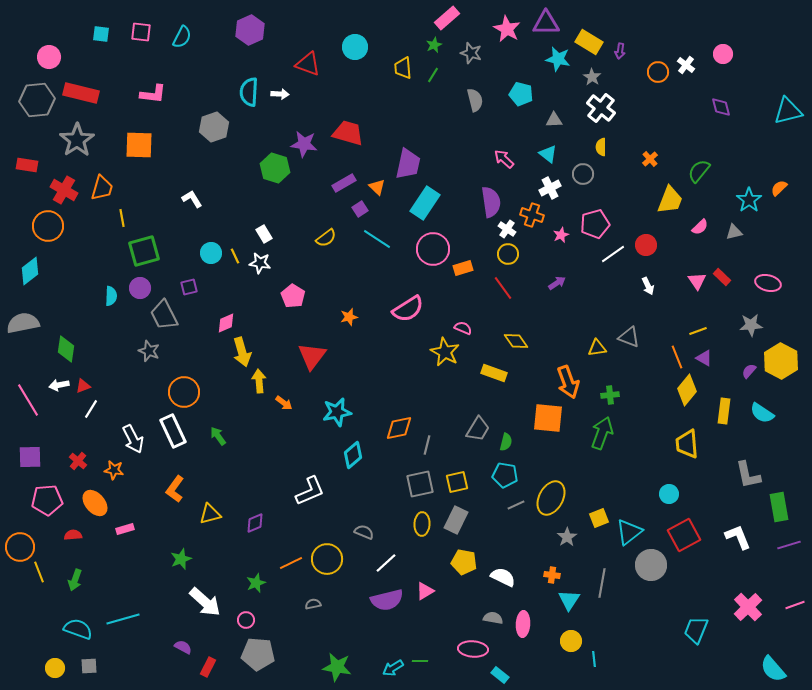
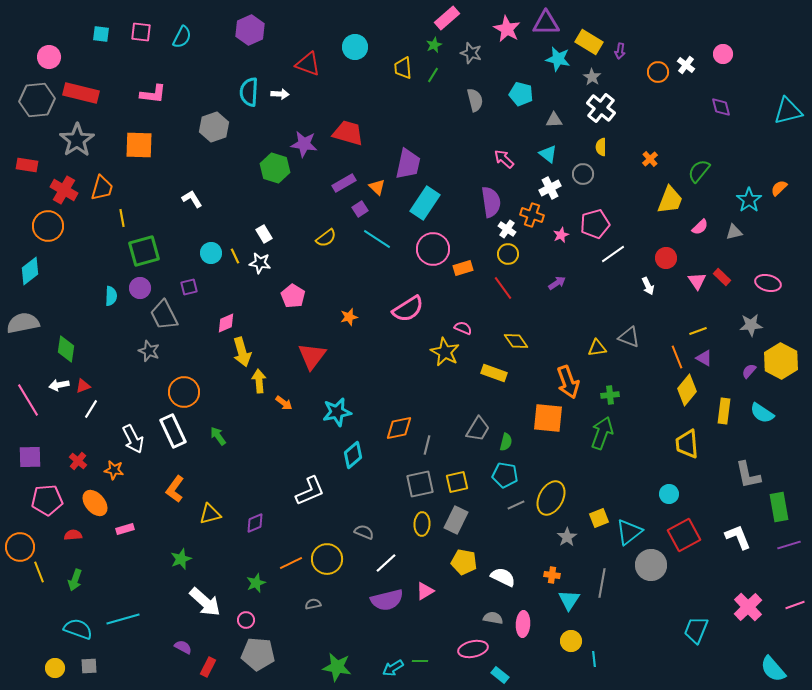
red circle at (646, 245): moved 20 px right, 13 px down
pink ellipse at (473, 649): rotated 16 degrees counterclockwise
